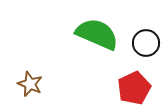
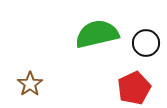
green semicircle: rotated 36 degrees counterclockwise
brown star: rotated 15 degrees clockwise
